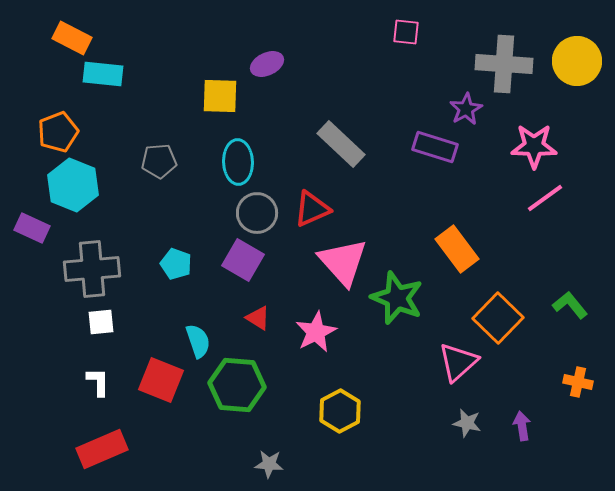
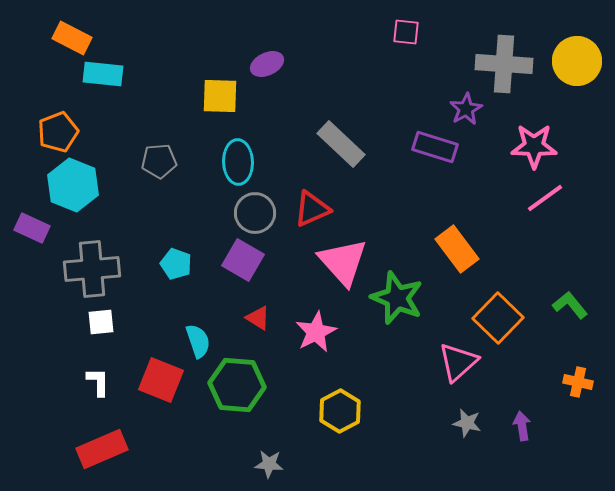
gray circle at (257, 213): moved 2 px left
